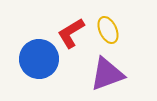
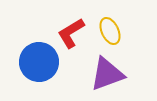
yellow ellipse: moved 2 px right, 1 px down
blue circle: moved 3 px down
